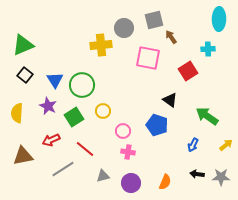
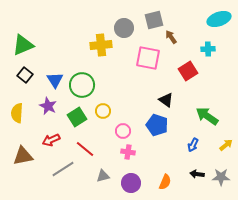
cyan ellipse: rotated 70 degrees clockwise
black triangle: moved 4 px left
green square: moved 3 px right
